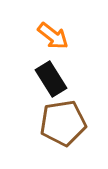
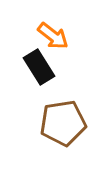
black rectangle: moved 12 px left, 12 px up
